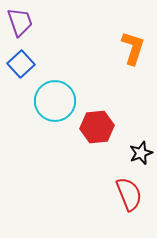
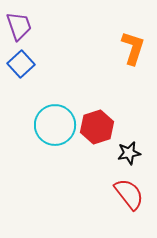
purple trapezoid: moved 1 px left, 4 px down
cyan circle: moved 24 px down
red hexagon: rotated 12 degrees counterclockwise
black star: moved 12 px left; rotated 10 degrees clockwise
red semicircle: rotated 16 degrees counterclockwise
